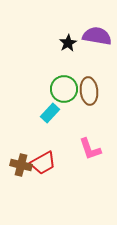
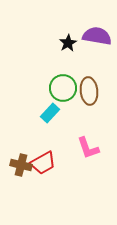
green circle: moved 1 px left, 1 px up
pink L-shape: moved 2 px left, 1 px up
